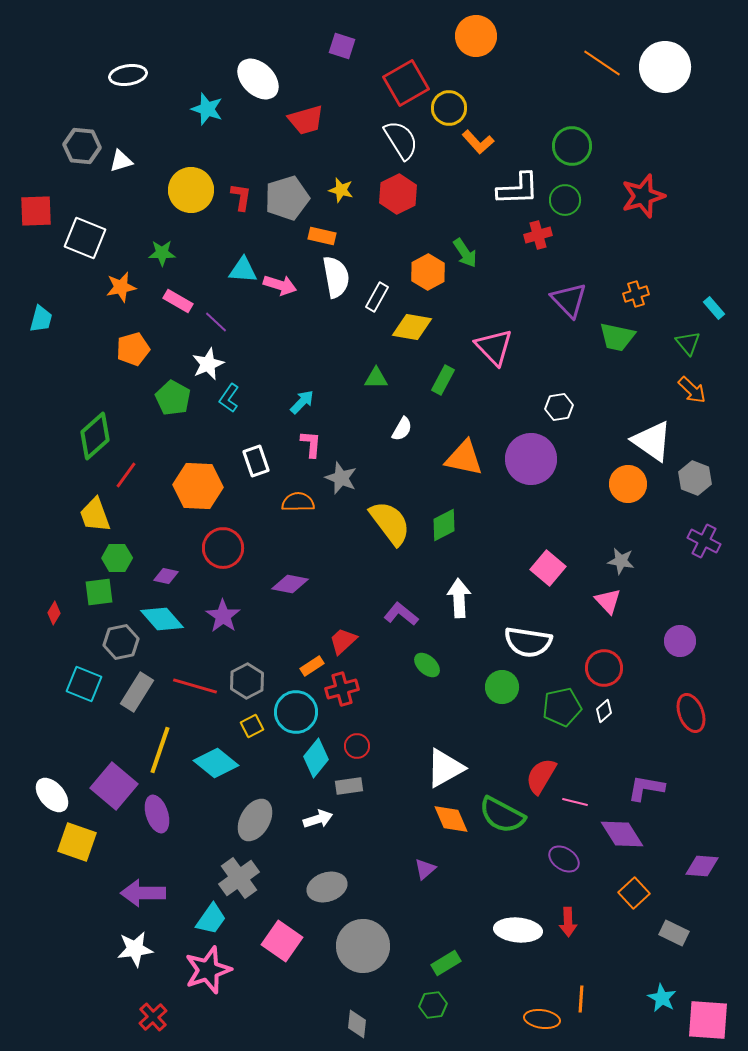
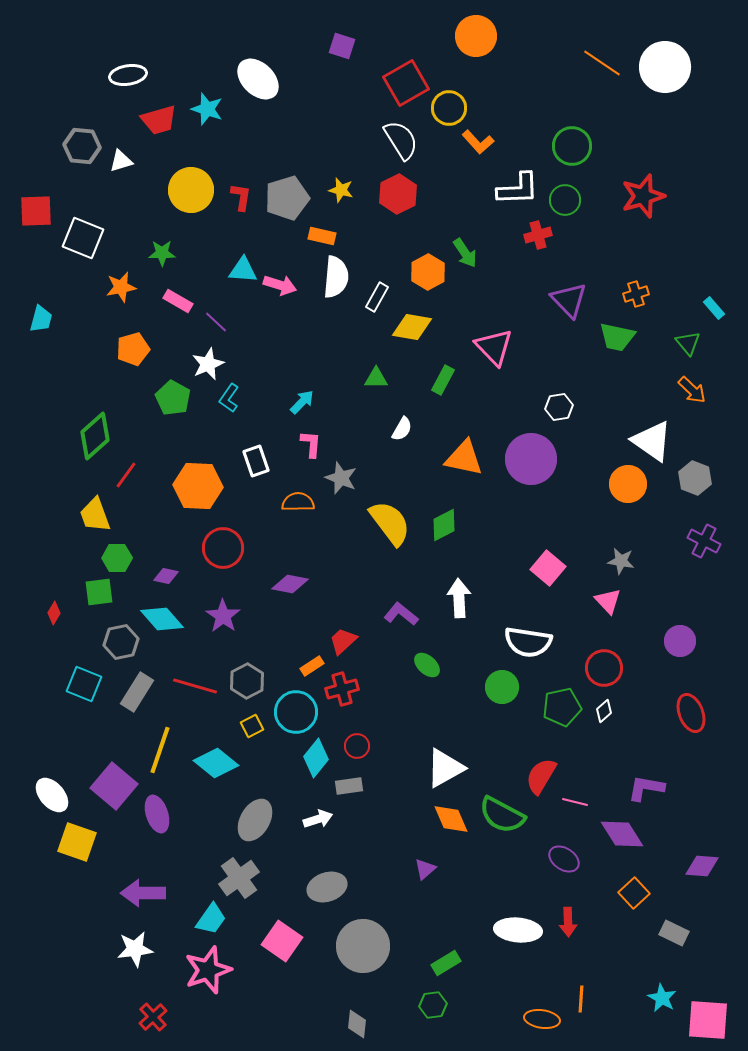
red trapezoid at (306, 120): moved 147 px left
white square at (85, 238): moved 2 px left
white semicircle at (336, 277): rotated 15 degrees clockwise
